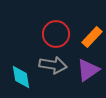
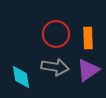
orange rectangle: moved 4 px left, 1 px down; rotated 45 degrees counterclockwise
gray arrow: moved 2 px right, 2 px down
